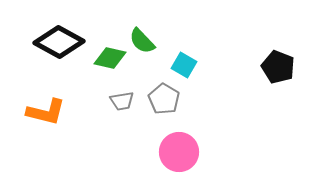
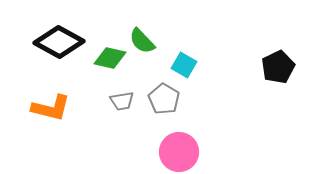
black pentagon: rotated 24 degrees clockwise
orange L-shape: moved 5 px right, 4 px up
